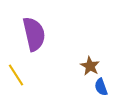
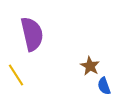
purple semicircle: moved 2 px left
blue semicircle: moved 3 px right, 1 px up
